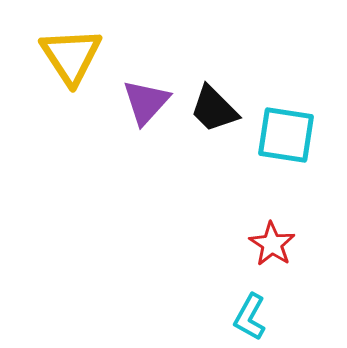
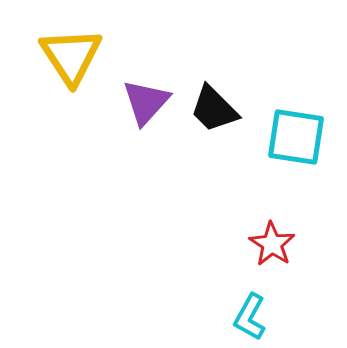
cyan square: moved 10 px right, 2 px down
